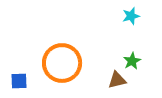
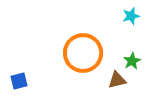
orange circle: moved 21 px right, 10 px up
blue square: rotated 12 degrees counterclockwise
